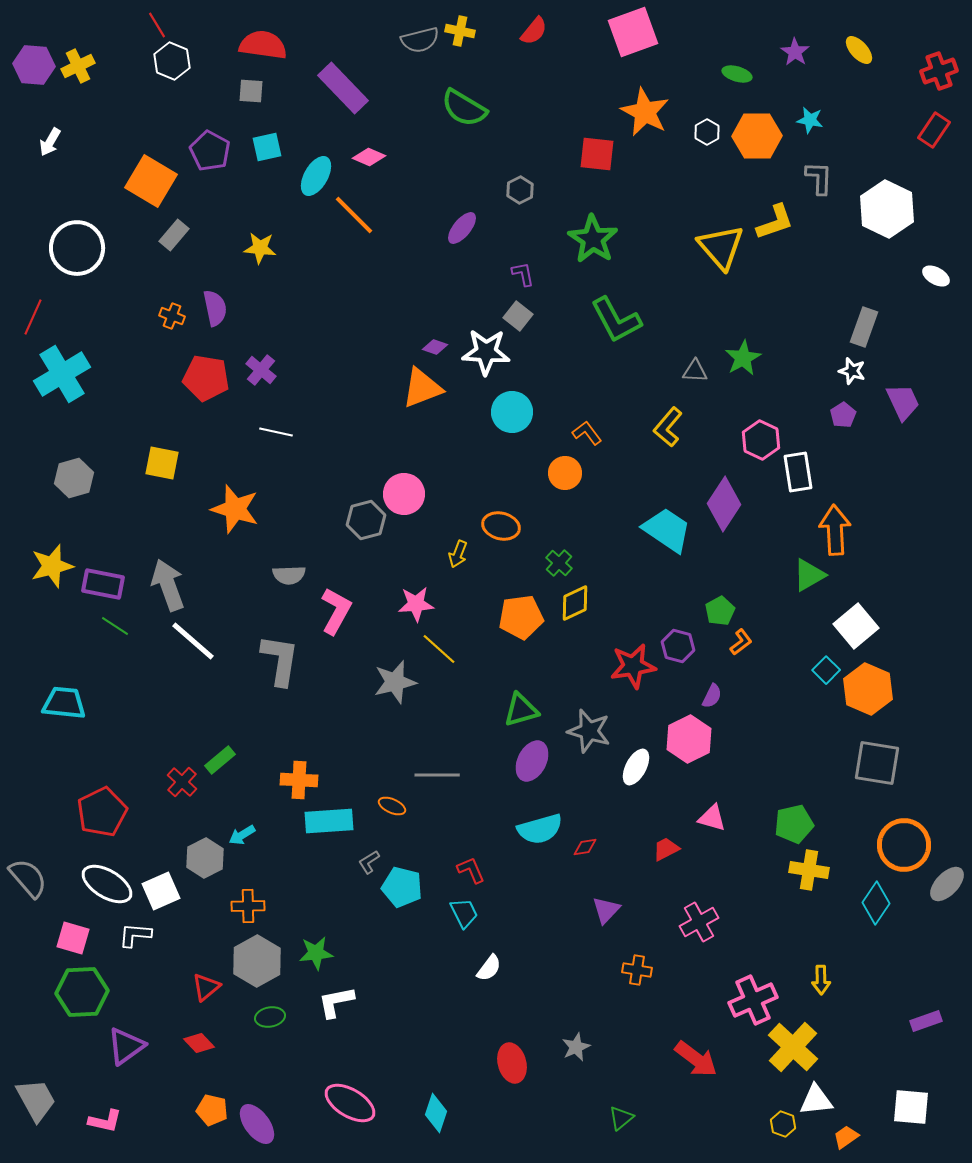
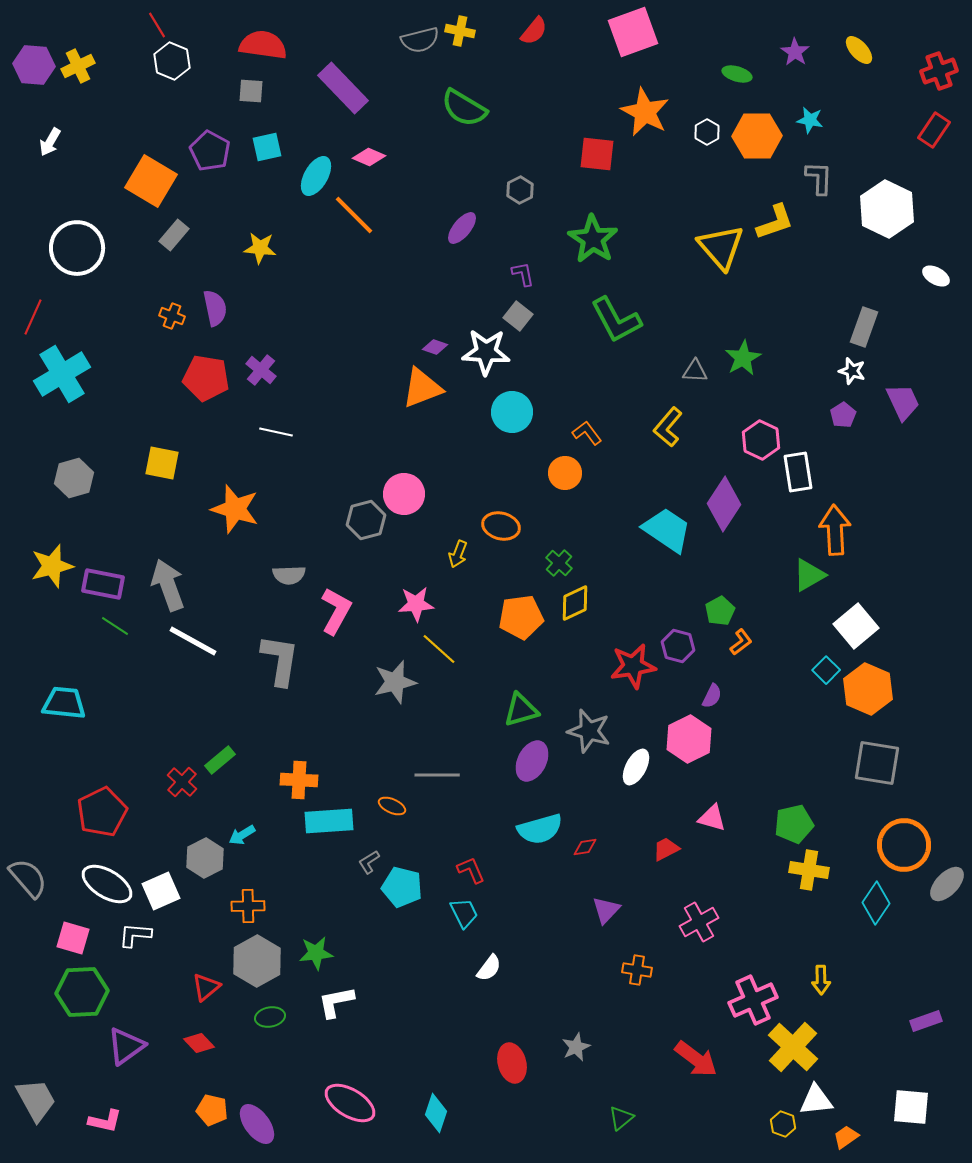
white line at (193, 641): rotated 12 degrees counterclockwise
